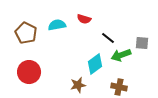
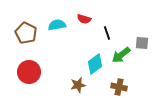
black line: moved 1 px left, 5 px up; rotated 32 degrees clockwise
green arrow: rotated 18 degrees counterclockwise
